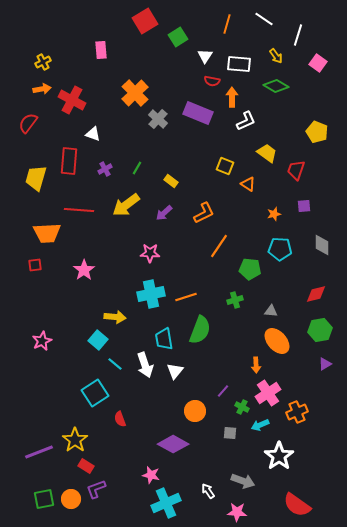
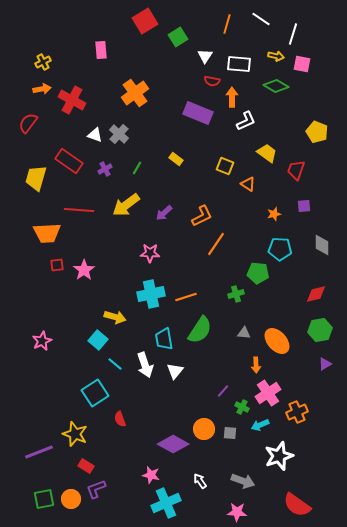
white line at (264, 19): moved 3 px left
white line at (298, 35): moved 5 px left, 1 px up
yellow arrow at (276, 56): rotated 42 degrees counterclockwise
pink square at (318, 63): moved 16 px left, 1 px down; rotated 24 degrees counterclockwise
orange cross at (135, 93): rotated 8 degrees clockwise
gray cross at (158, 119): moved 39 px left, 15 px down
white triangle at (93, 134): moved 2 px right, 1 px down
red rectangle at (69, 161): rotated 60 degrees counterclockwise
yellow rectangle at (171, 181): moved 5 px right, 22 px up
orange L-shape at (204, 213): moved 2 px left, 3 px down
orange line at (219, 246): moved 3 px left, 2 px up
red square at (35, 265): moved 22 px right
green pentagon at (250, 269): moved 8 px right, 4 px down
green cross at (235, 300): moved 1 px right, 6 px up
gray triangle at (271, 311): moved 27 px left, 22 px down
yellow arrow at (115, 317): rotated 10 degrees clockwise
green semicircle at (200, 330): rotated 12 degrees clockwise
orange circle at (195, 411): moved 9 px right, 18 px down
yellow star at (75, 440): moved 6 px up; rotated 15 degrees counterclockwise
white star at (279, 456): rotated 16 degrees clockwise
white arrow at (208, 491): moved 8 px left, 10 px up
